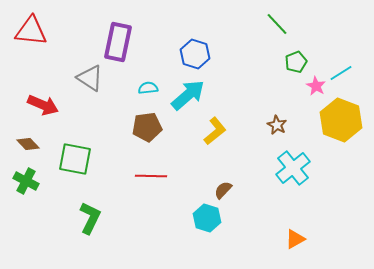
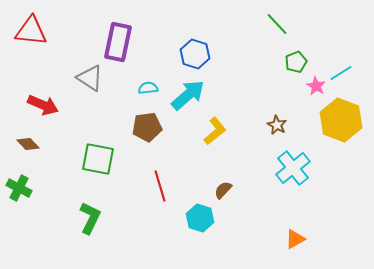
green square: moved 23 px right
red line: moved 9 px right, 10 px down; rotated 72 degrees clockwise
green cross: moved 7 px left, 7 px down
cyan hexagon: moved 7 px left
